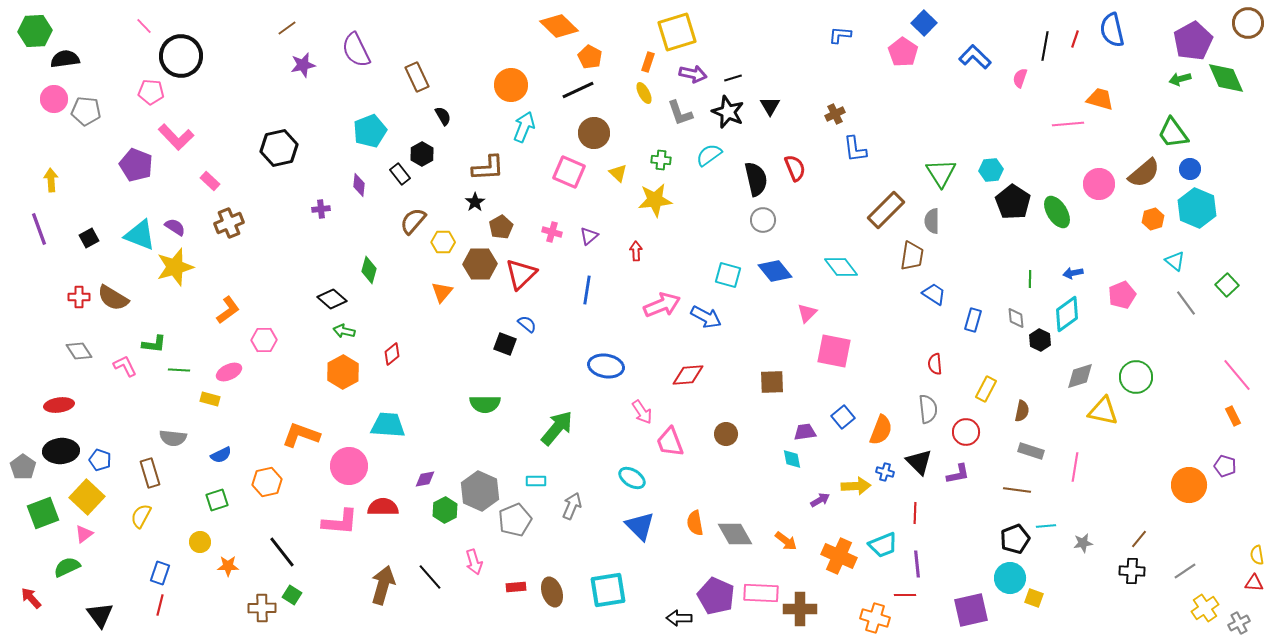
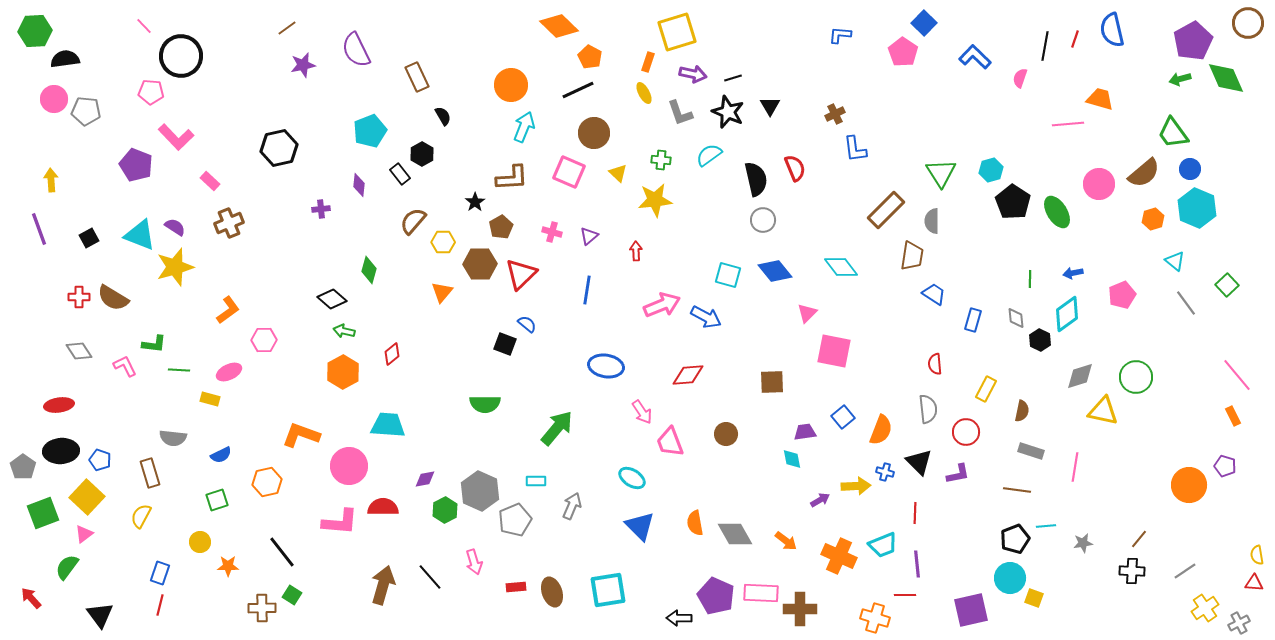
brown L-shape at (488, 168): moved 24 px right, 10 px down
cyan hexagon at (991, 170): rotated 10 degrees counterclockwise
green semicircle at (67, 567): rotated 28 degrees counterclockwise
